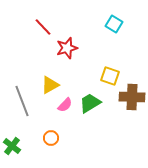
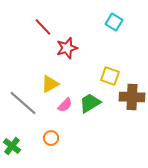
cyan square: moved 2 px up
yellow triangle: moved 1 px up
gray line: moved 1 px right, 2 px down; rotated 28 degrees counterclockwise
